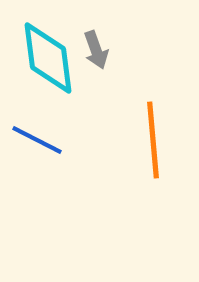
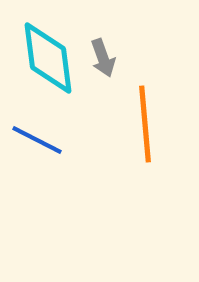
gray arrow: moved 7 px right, 8 px down
orange line: moved 8 px left, 16 px up
